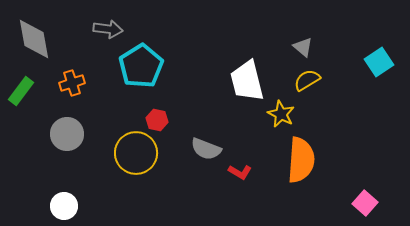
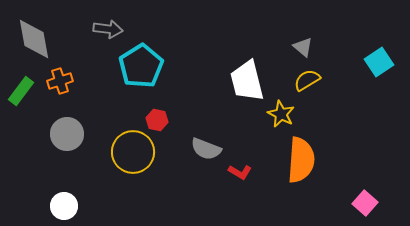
orange cross: moved 12 px left, 2 px up
yellow circle: moved 3 px left, 1 px up
